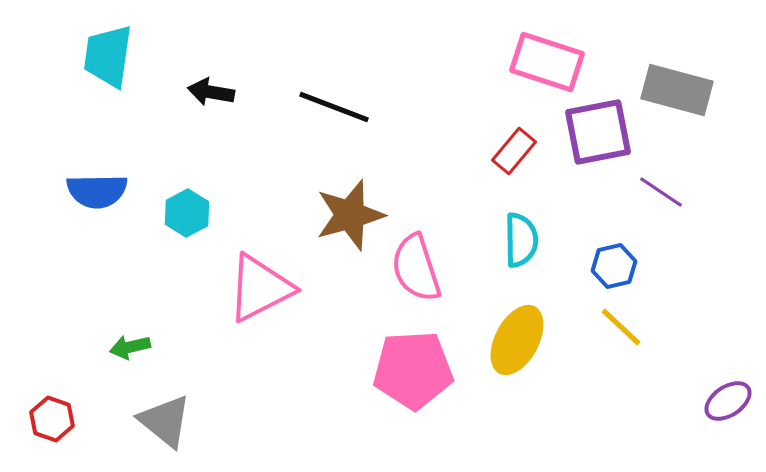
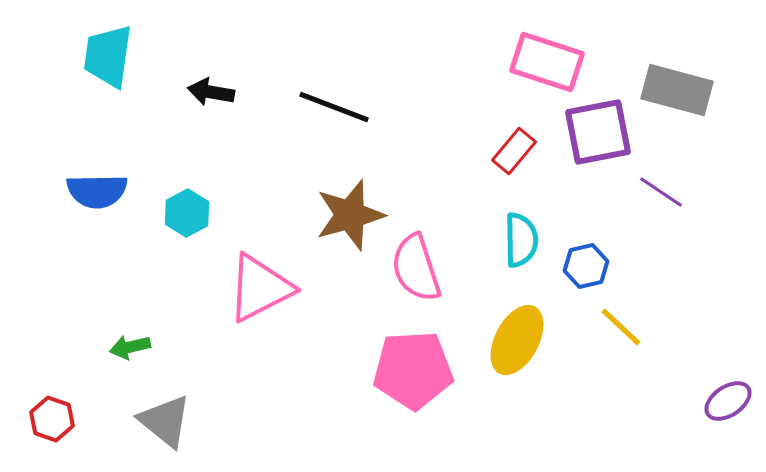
blue hexagon: moved 28 px left
